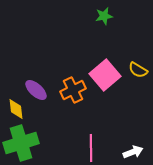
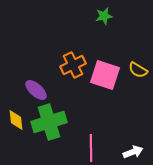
pink square: rotated 32 degrees counterclockwise
orange cross: moved 25 px up
yellow diamond: moved 11 px down
green cross: moved 28 px right, 21 px up
